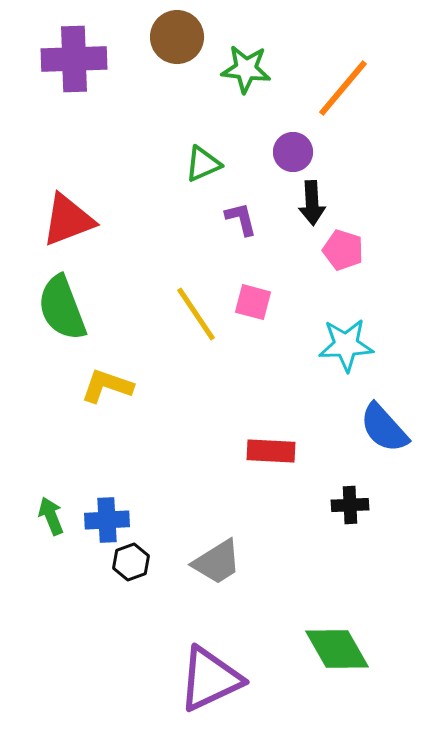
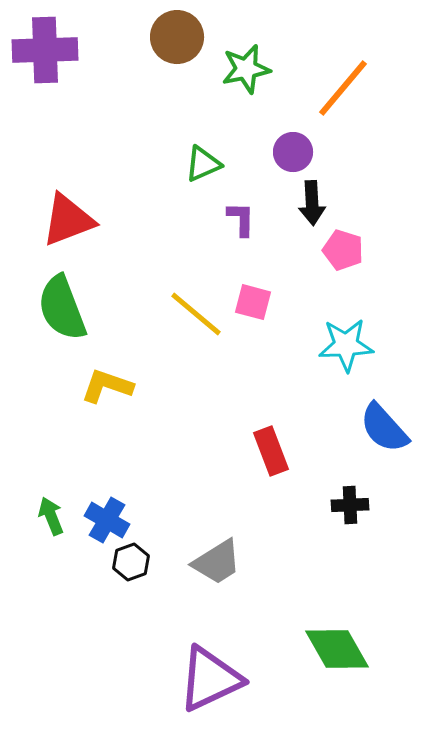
purple cross: moved 29 px left, 9 px up
green star: rotated 18 degrees counterclockwise
purple L-shape: rotated 15 degrees clockwise
yellow line: rotated 16 degrees counterclockwise
red rectangle: rotated 66 degrees clockwise
blue cross: rotated 33 degrees clockwise
